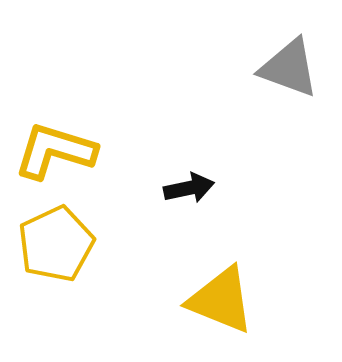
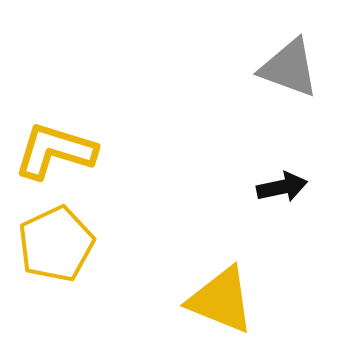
black arrow: moved 93 px right, 1 px up
